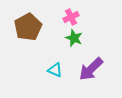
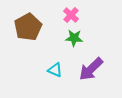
pink cross: moved 2 px up; rotated 21 degrees counterclockwise
green star: rotated 18 degrees counterclockwise
